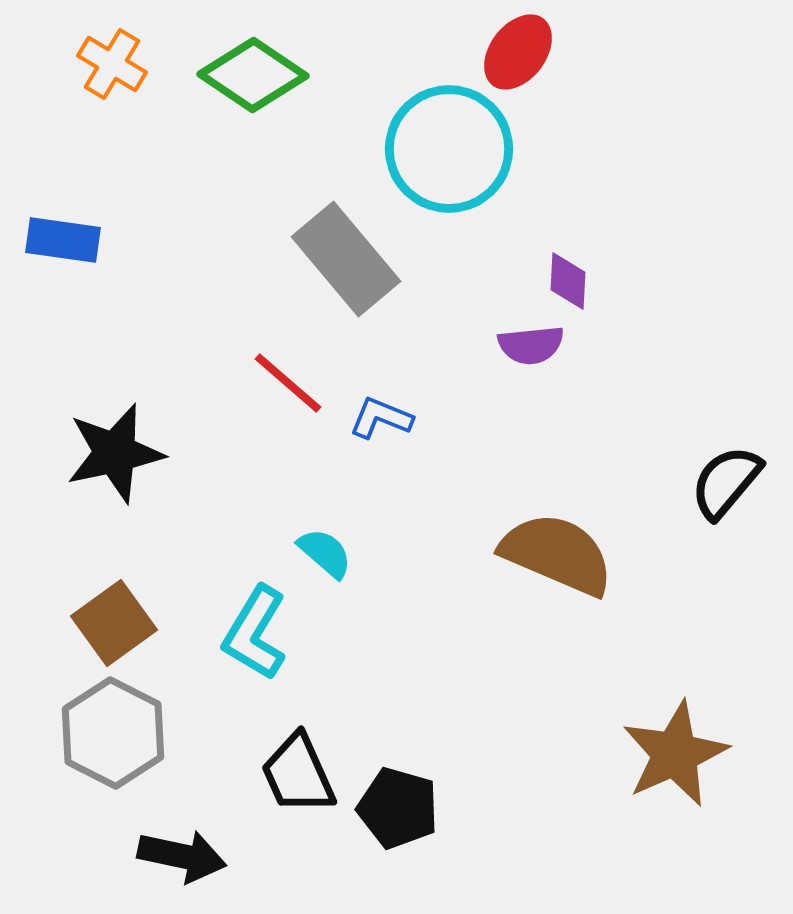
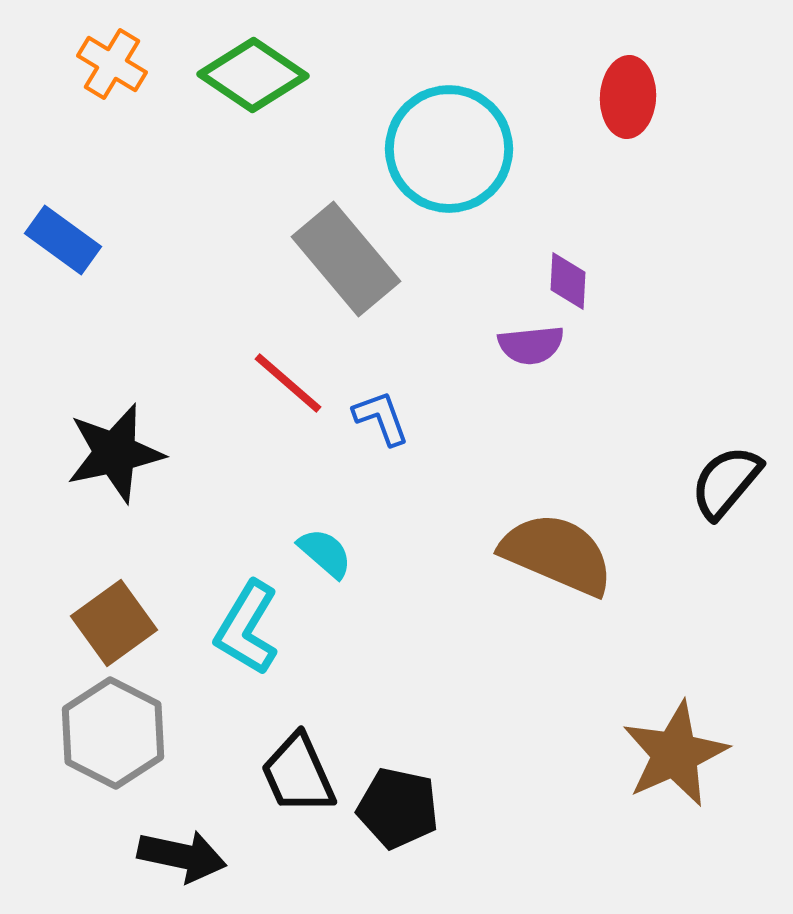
red ellipse: moved 110 px right, 45 px down; rotated 34 degrees counterclockwise
blue rectangle: rotated 28 degrees clockwise
blue L-shape: rotated 48 degrees clockwise
cyan L-shape: moved 8 px left, 5 px up
black pentagon: rotated 4 degrees counterclockwise
